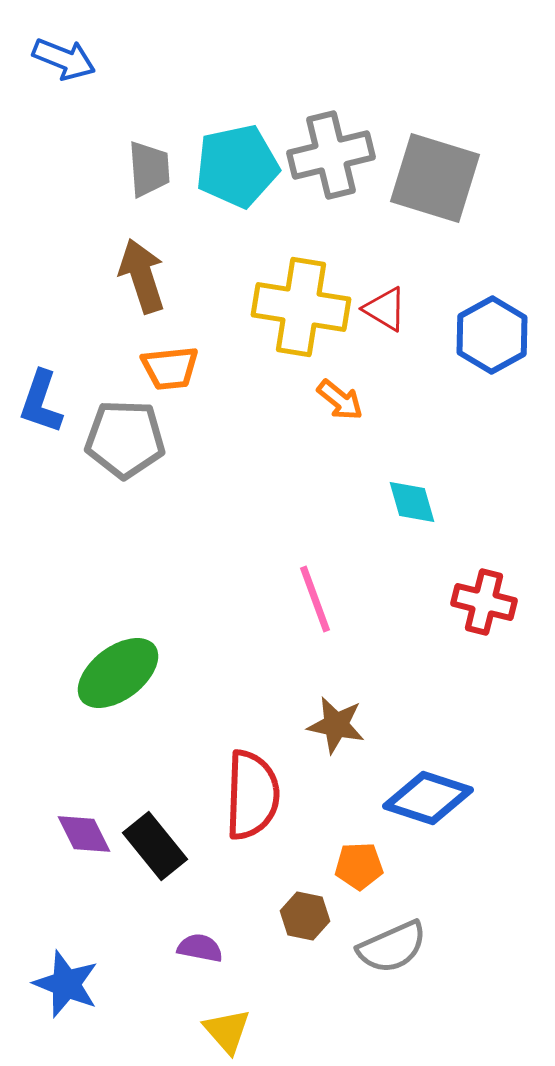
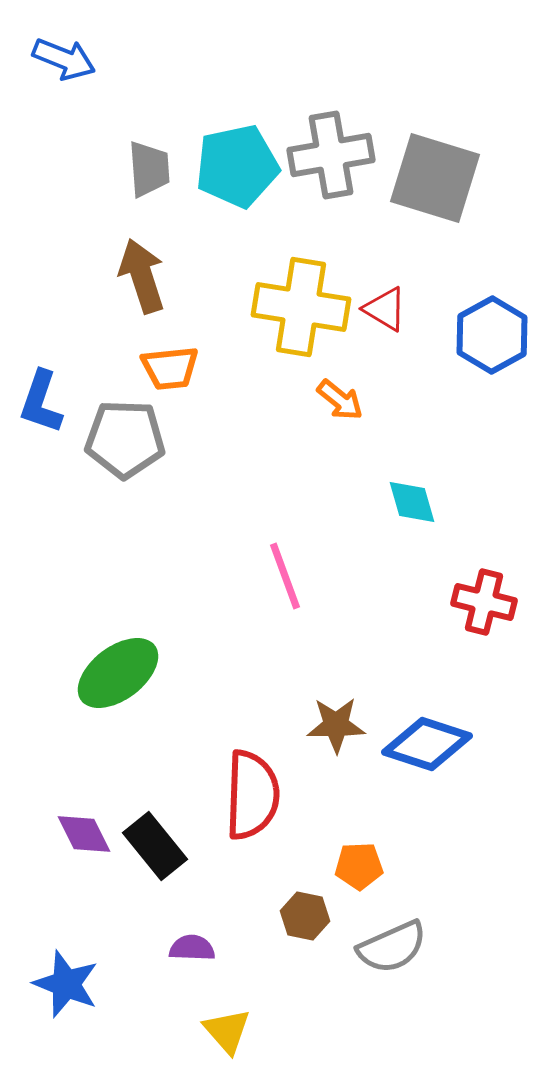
gray cross: rotated 4 degrees clockwise
pink line: moved 30 px left, 23 px up
brown star: rotated 12 degrees counterclockwise
blue diamond: moved 1 px left, 54 px up
purple semicircle: moved 8 px left; rotated 9 degrees counterclockwise
